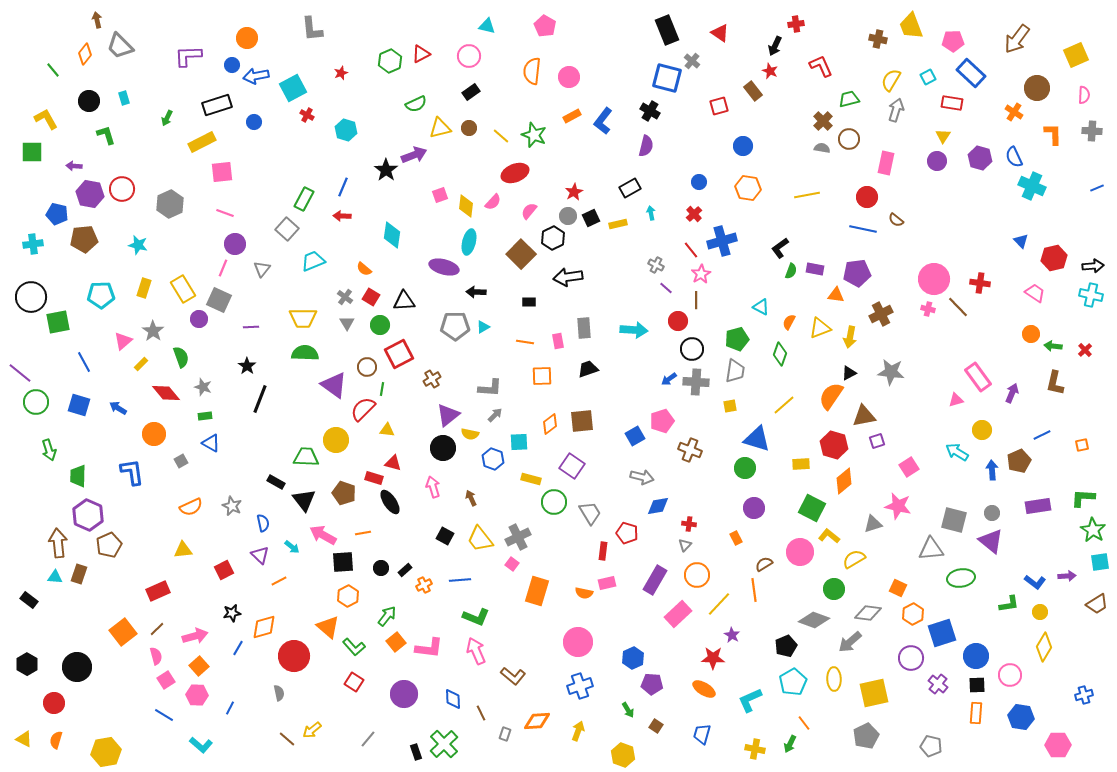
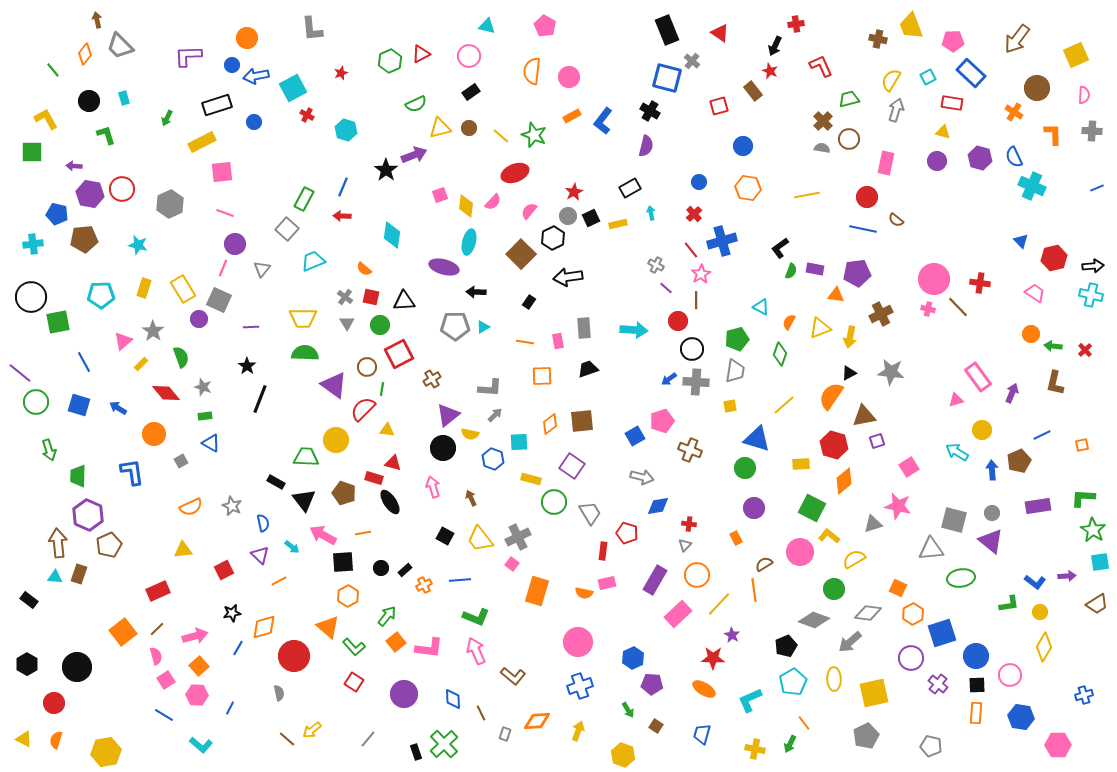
yellow triangle at (943, 136): moved 4 px up; rotated 49 degrees counterclockwise
red square at (371, 297): rotated 18 degrees counterclockwise
black rectangle at (529, 302): rotated 56 degrees counterclockwise
